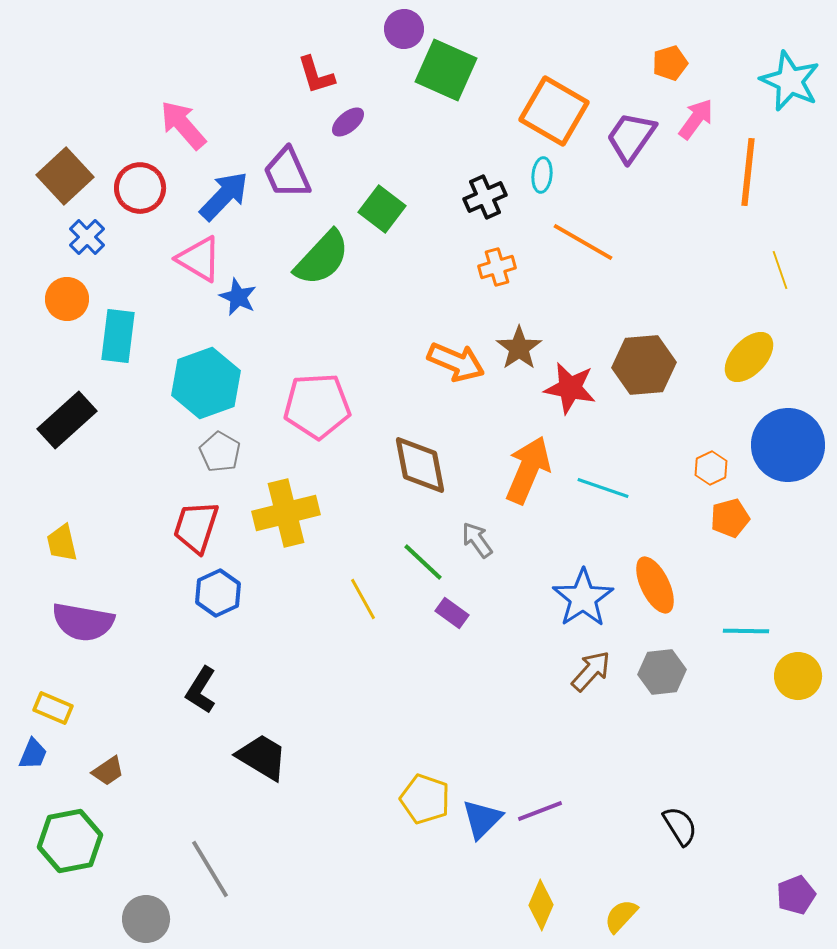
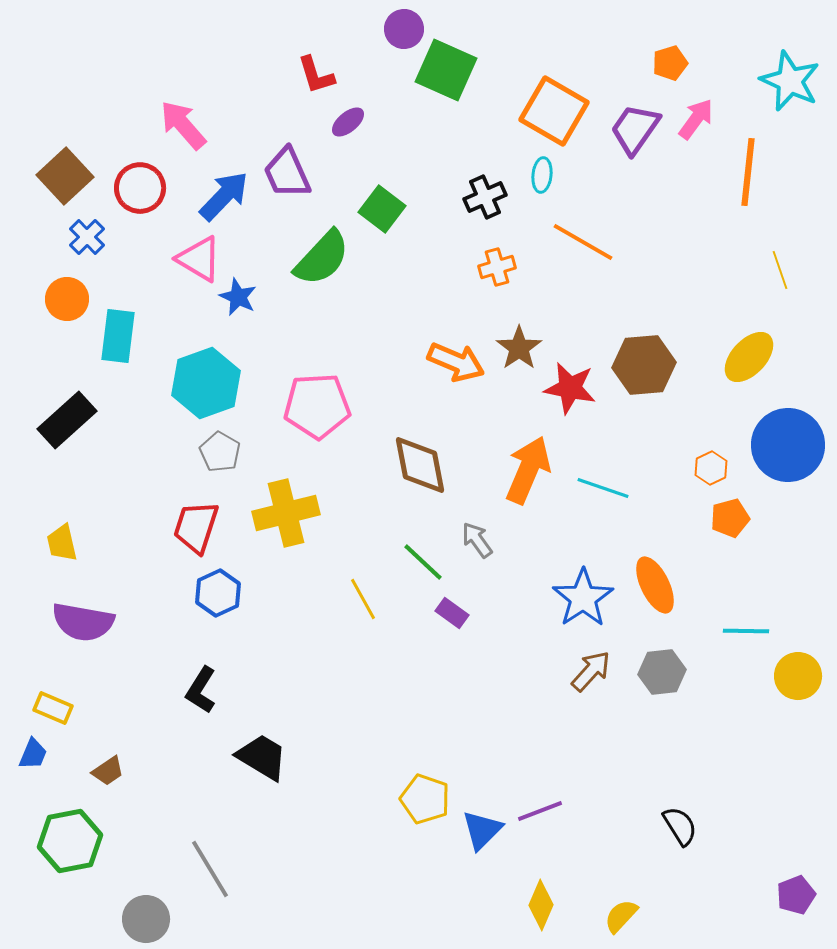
purple trapezoid at (631, 137): moved 4 px right, 8 px up
blue triangle at (482, 819): moved 11 px down
